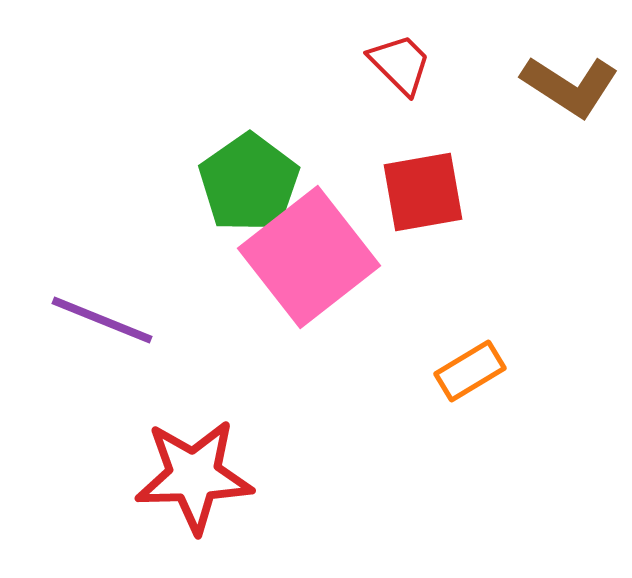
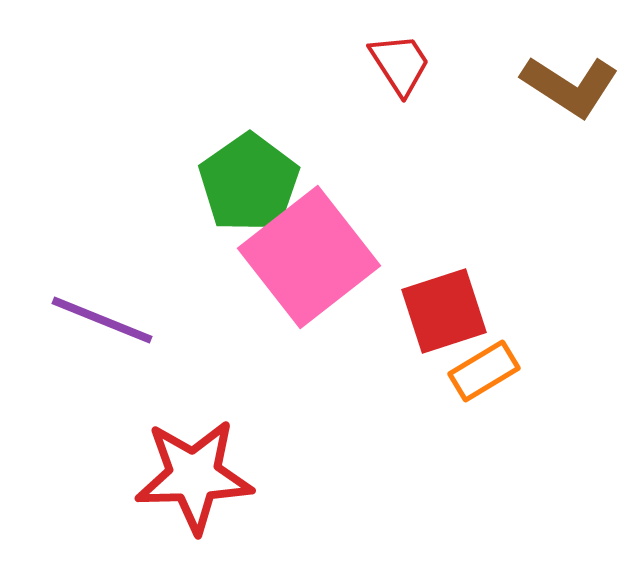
red trapezoid: rotated 12 degrees clockwise
red square: moved 21 px right, 119 px down; rotated 8 degrees counterclockwise
orange rectangle: moved 14 px right
